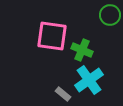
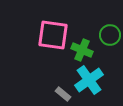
green circle: moved 20 px down
pink square: moved 1 px right, 1 px up
